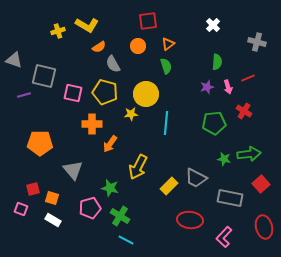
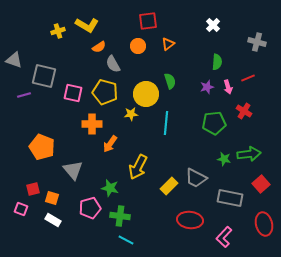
green semicircle at (166, 66): moved 4 px right, 15 px down
orange pentagon at (40, 143): moved 2 px right, 4 px down; rotated 20 degrees clockwise
green cross at (120, 216): rotated 24 degrees counterclockwise
red ellipse at (264, 227): moved 3 px up
